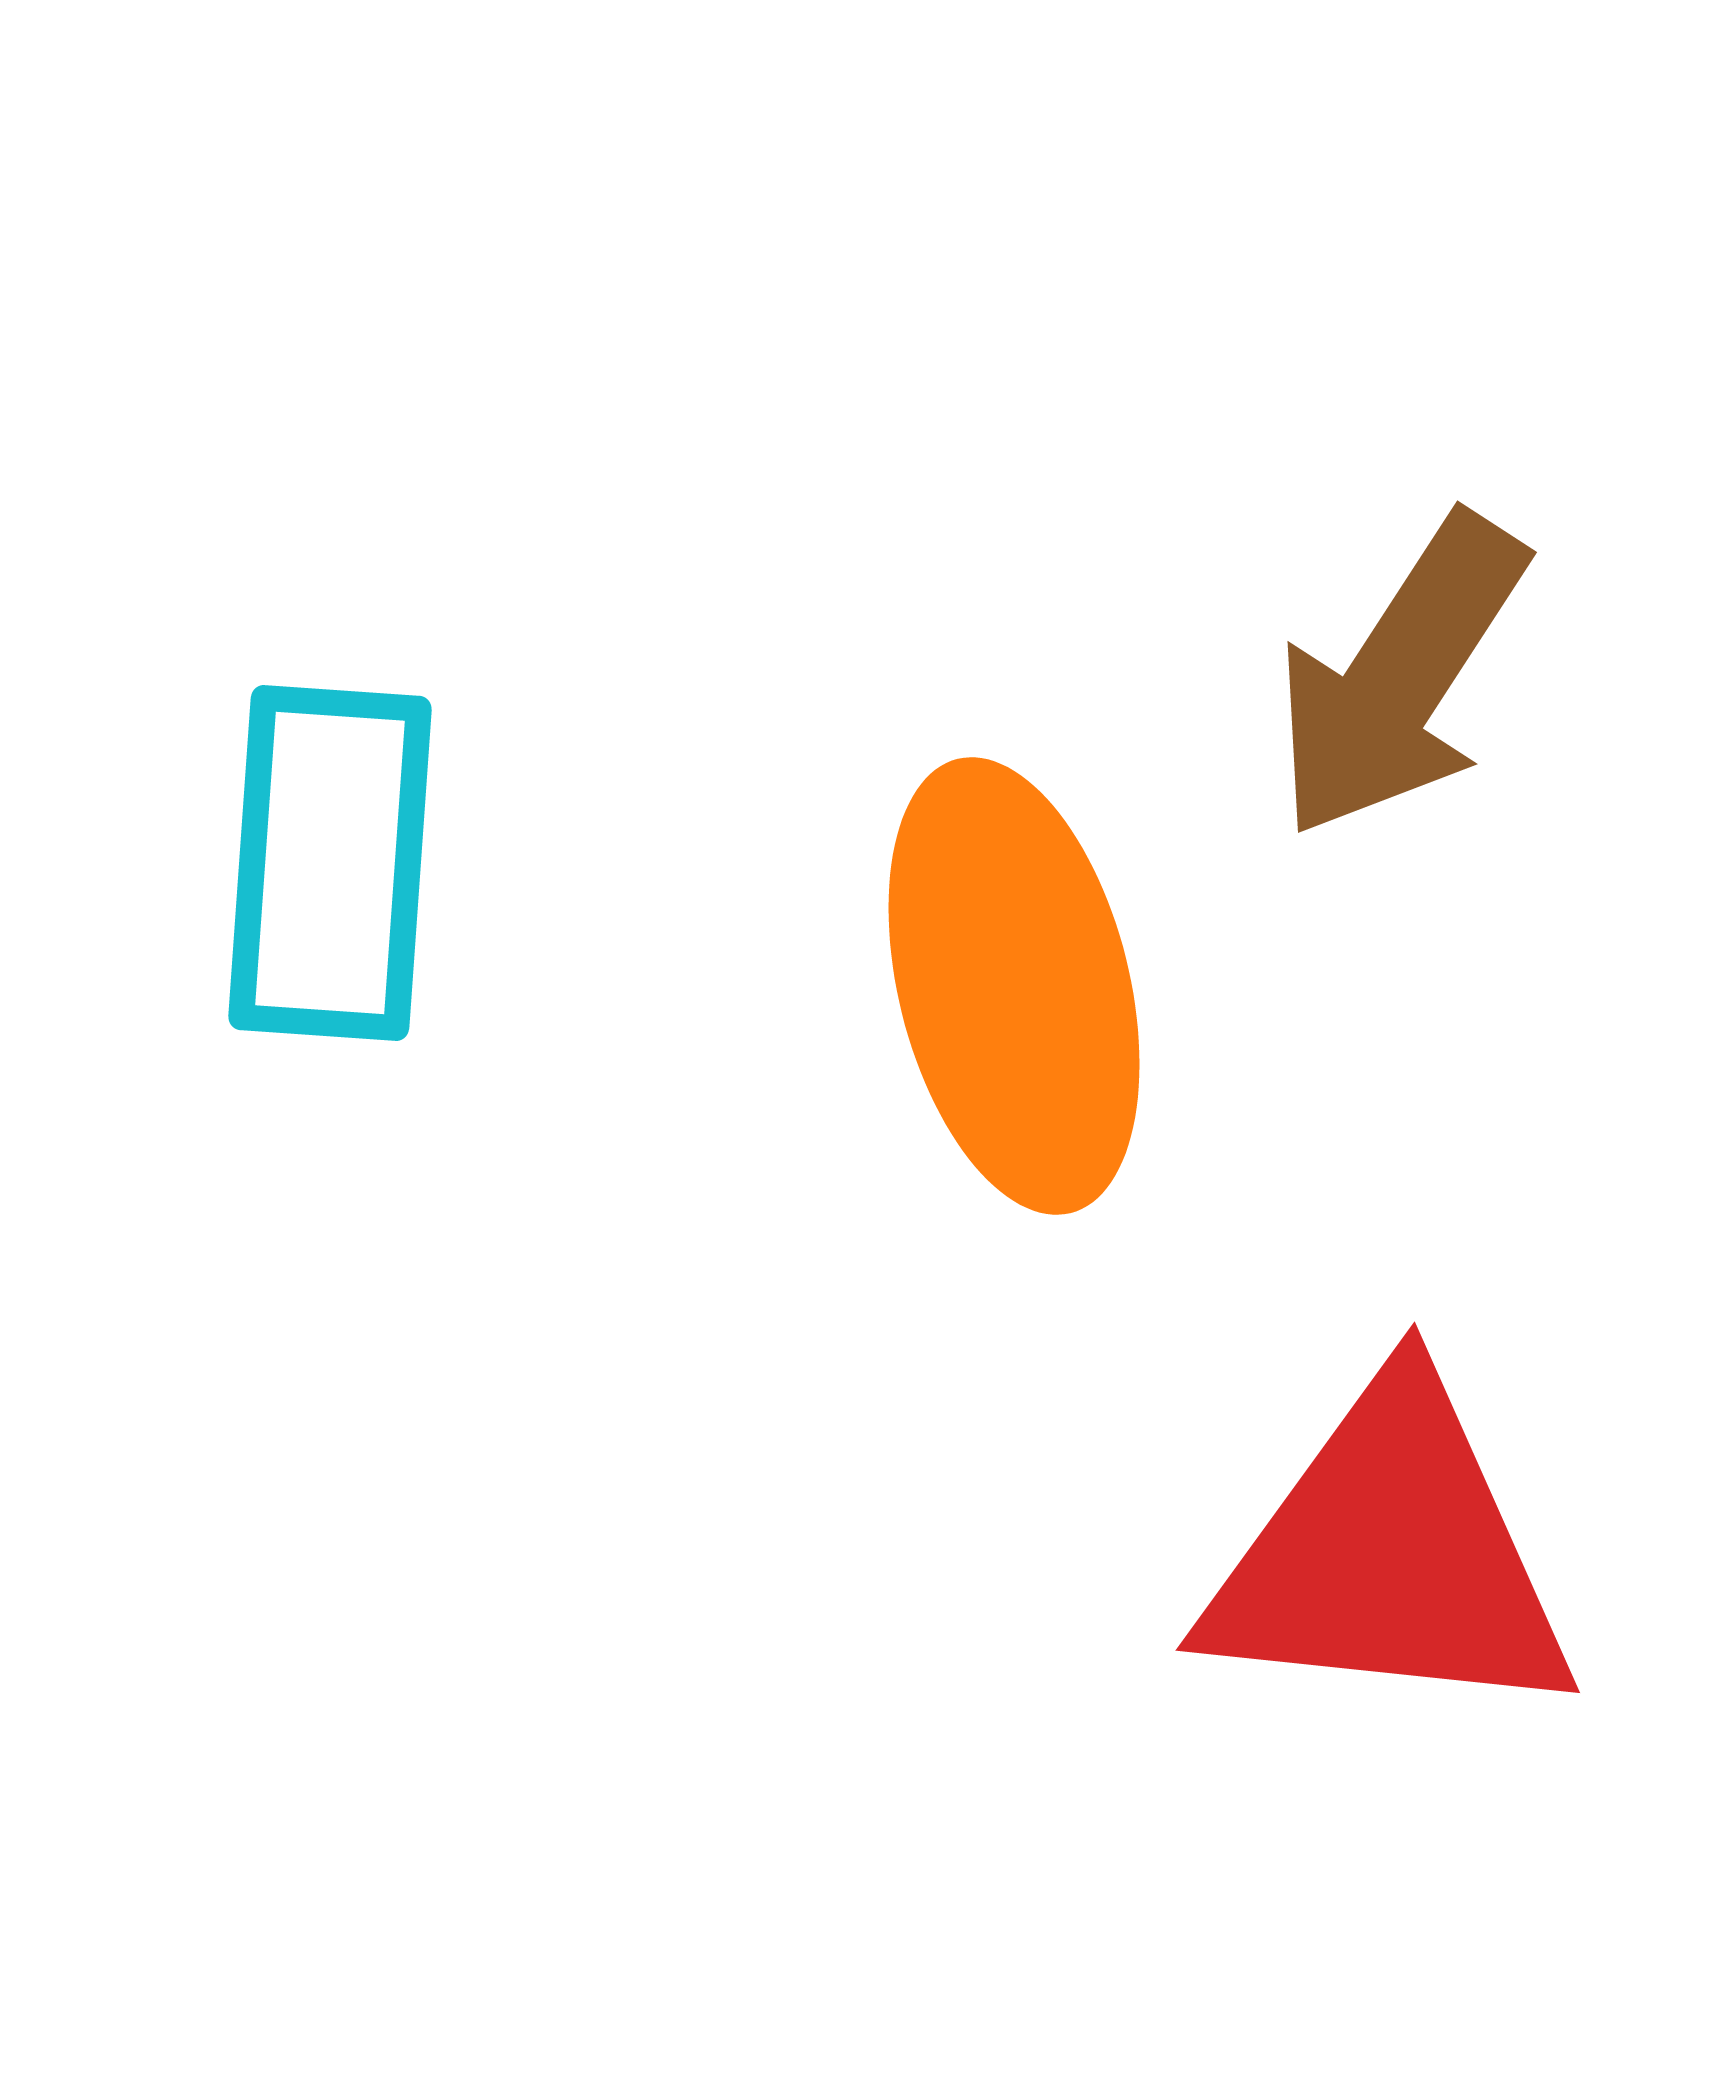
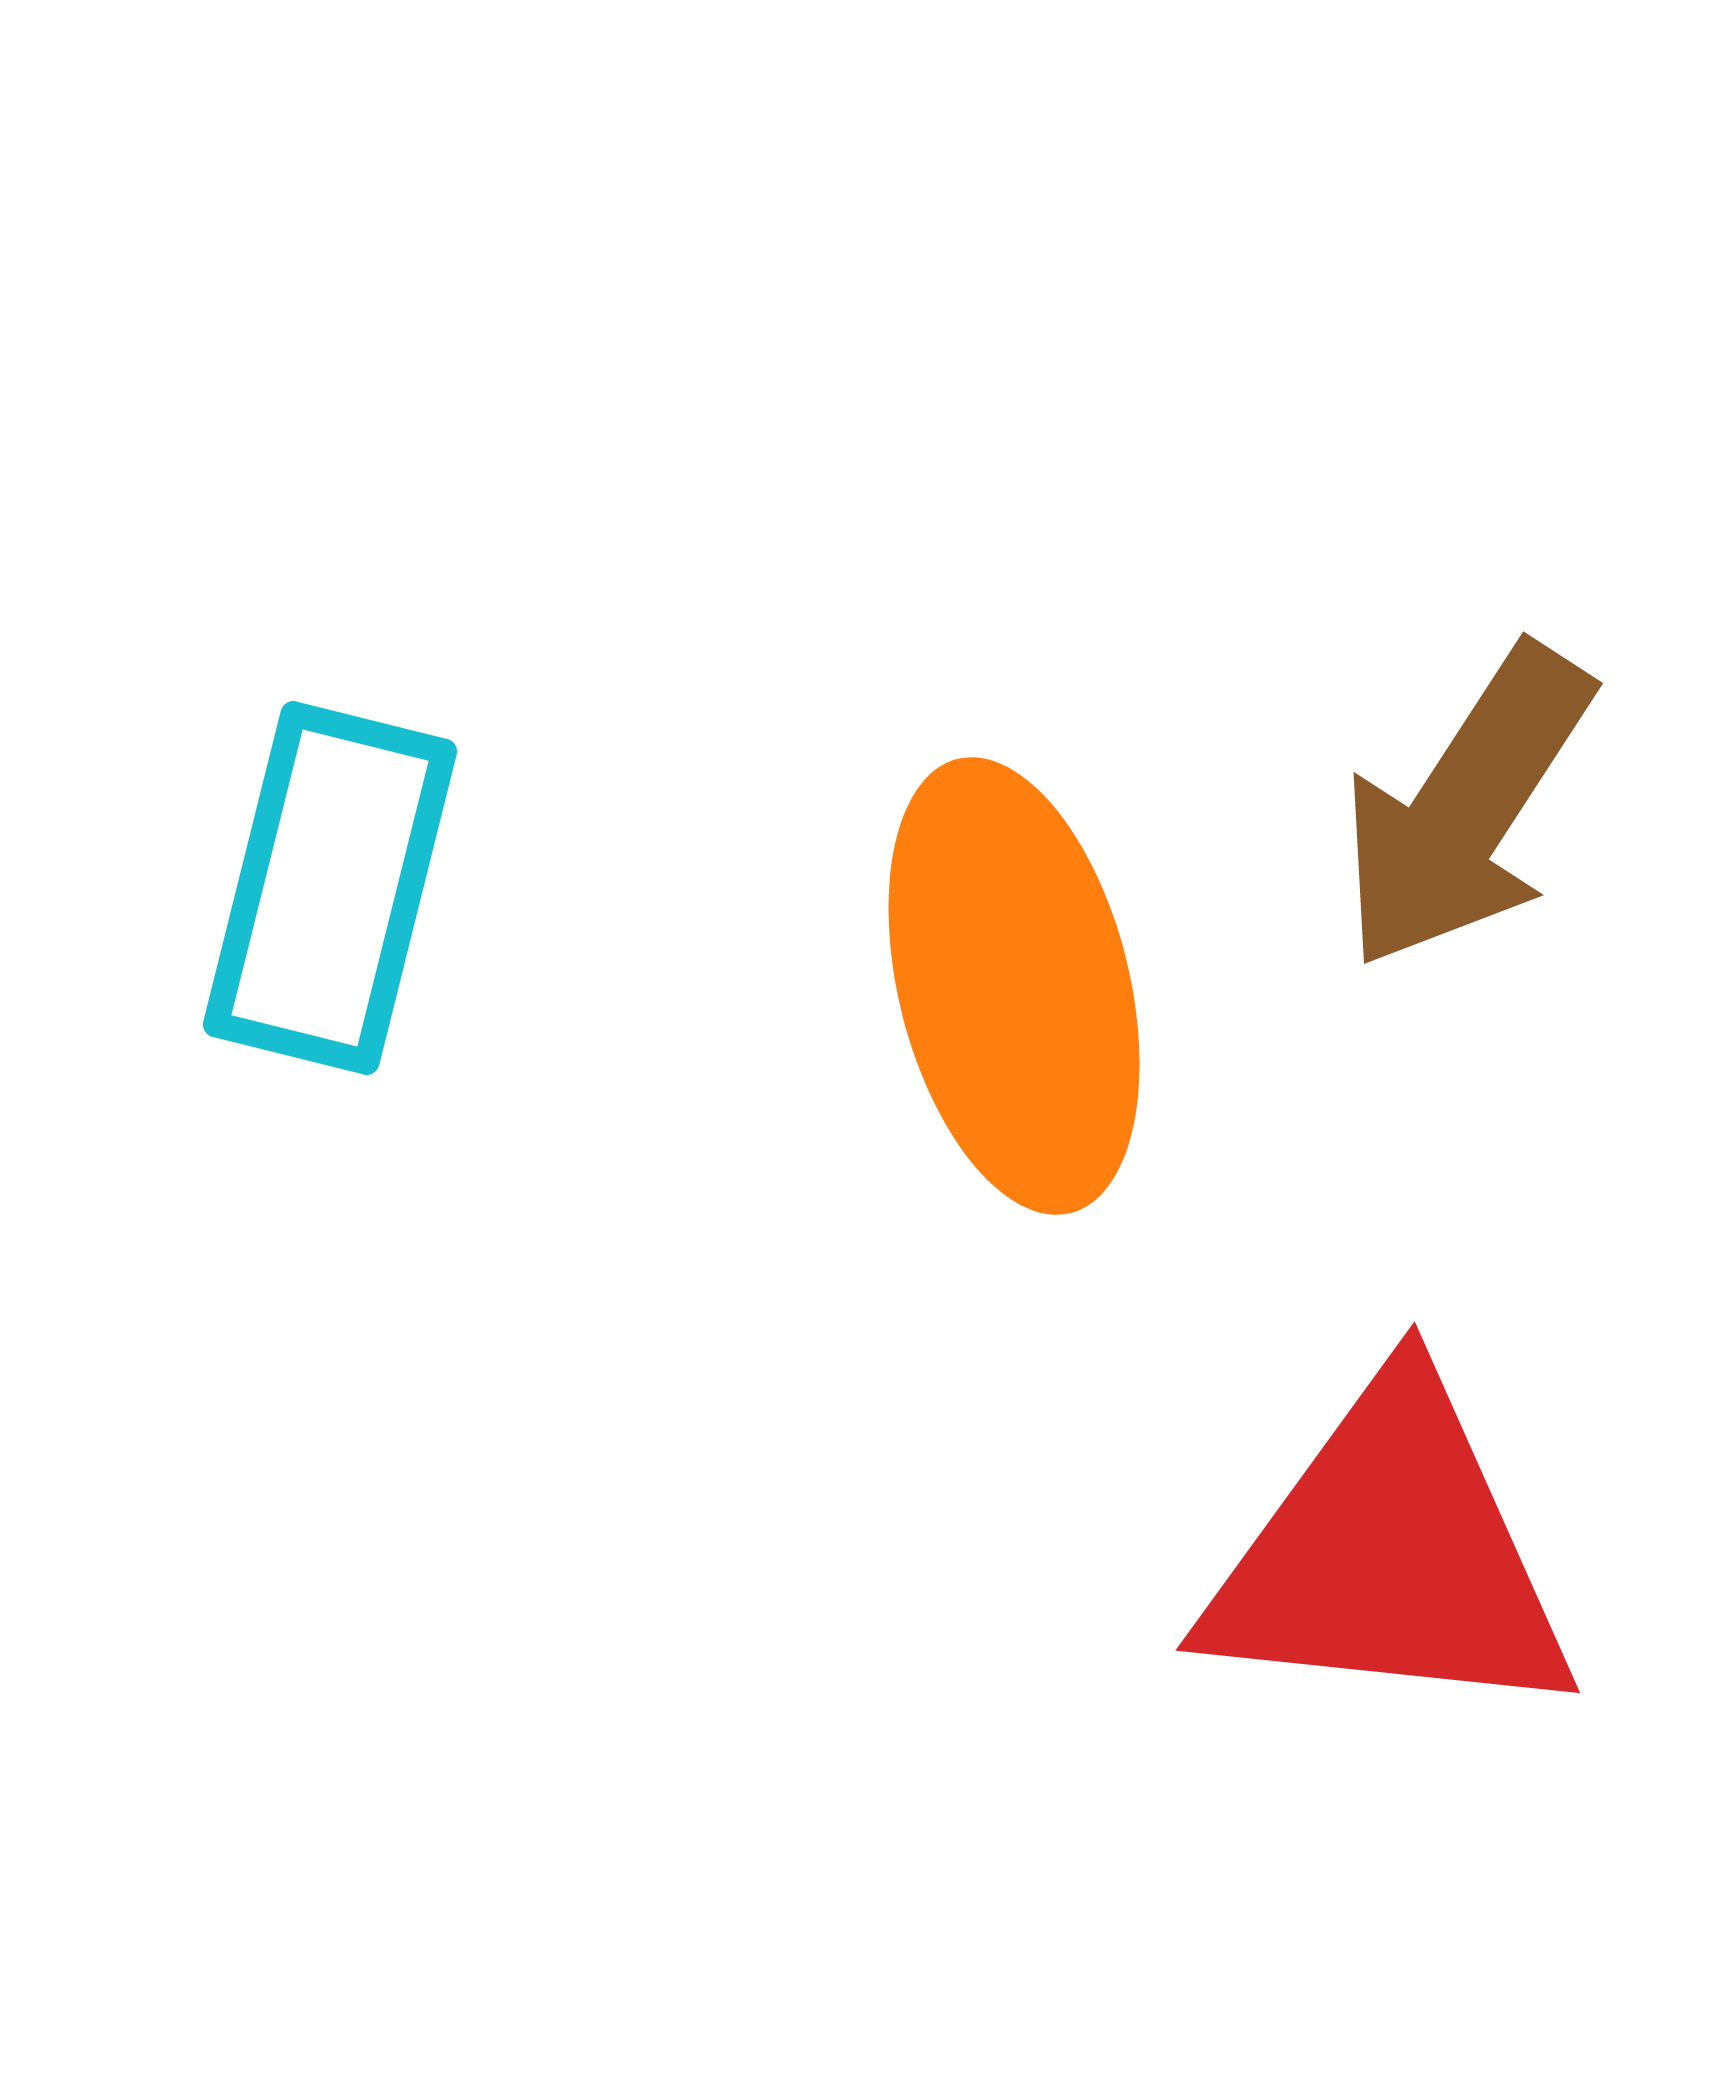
brown arrow: moved 66 px right, 131 px down
cyan rectangle: moved 25 px down; rotated 10 degrees clockwise
